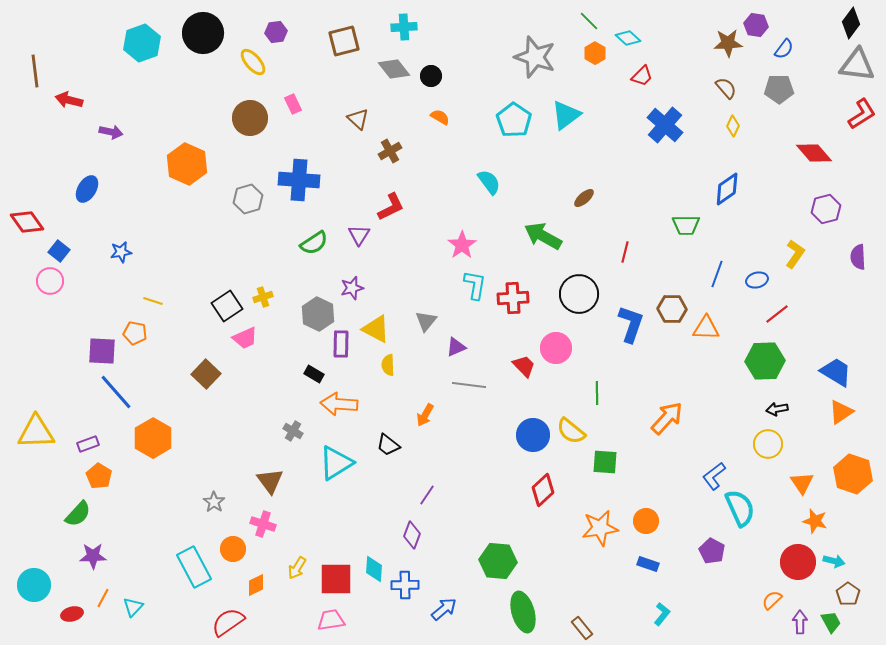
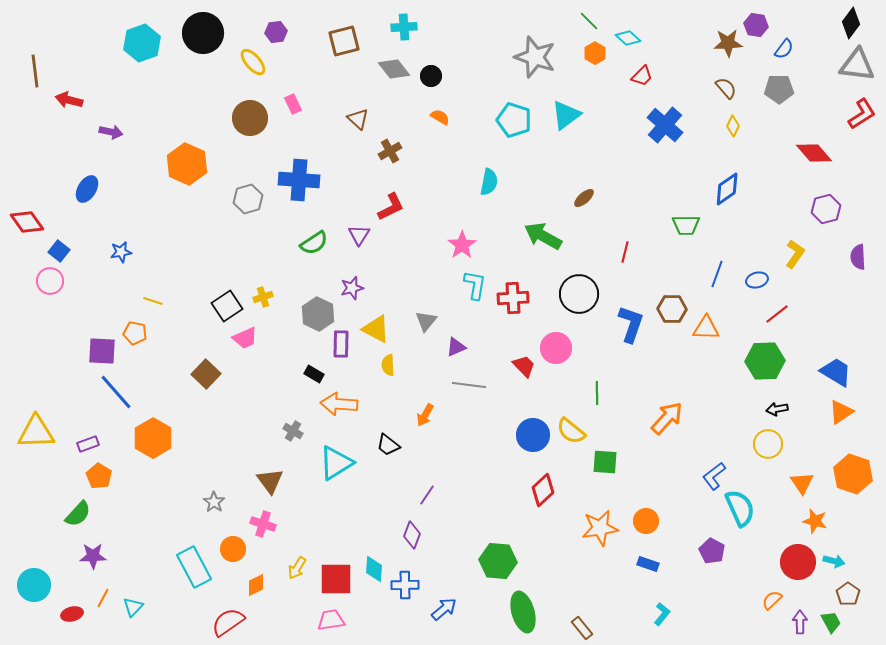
cyan pentagon at (514, 120): rotated 16 degrees counterclockwise
cyan semicircle at (489, 182): rotated 48 degrees clockwise
